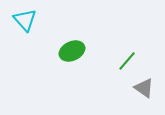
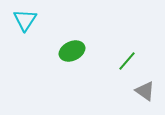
cyan triangle: rotated 15 degrees clockwise
gray triangle: moved 1 px right, 3 px down
